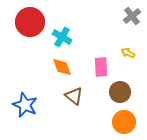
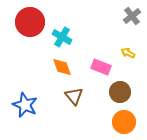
pink rectangle: rotated 66 degrees counterclockwise
brown triangle: rotated 12 degrees clockwise
